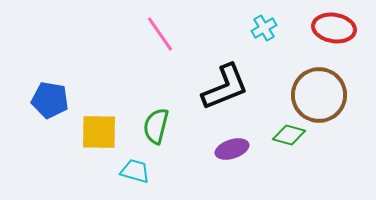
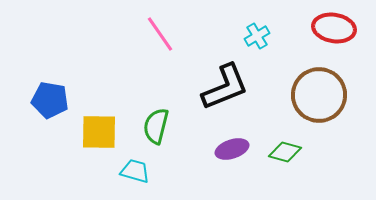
cyan cross: moved 7 px left, 8 px down
green diamond: moved 4 px left, 17 px down
